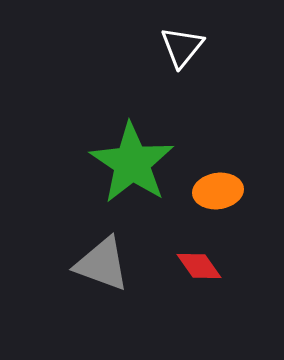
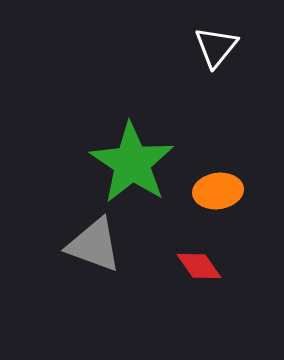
white triangle: moved 34 px right
gray triangle: moved 8 px left, 19 px up
